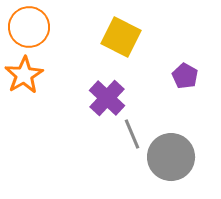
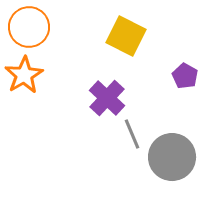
yellow square: moved 5 px right, 1 px up
gray circle: moved 1 px right
